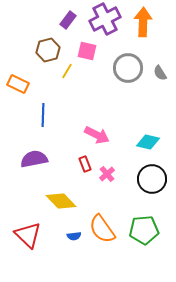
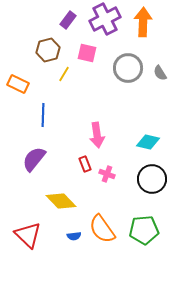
pink square: moved 2 px down
yellow line: moved 3 px left, 3 px down
pink arrow: rotated 55 degrees clockwise
purple semicircle: rotated 40 degrees counterclockwise
pink cross: rotated 28 degrees counterclockwise
